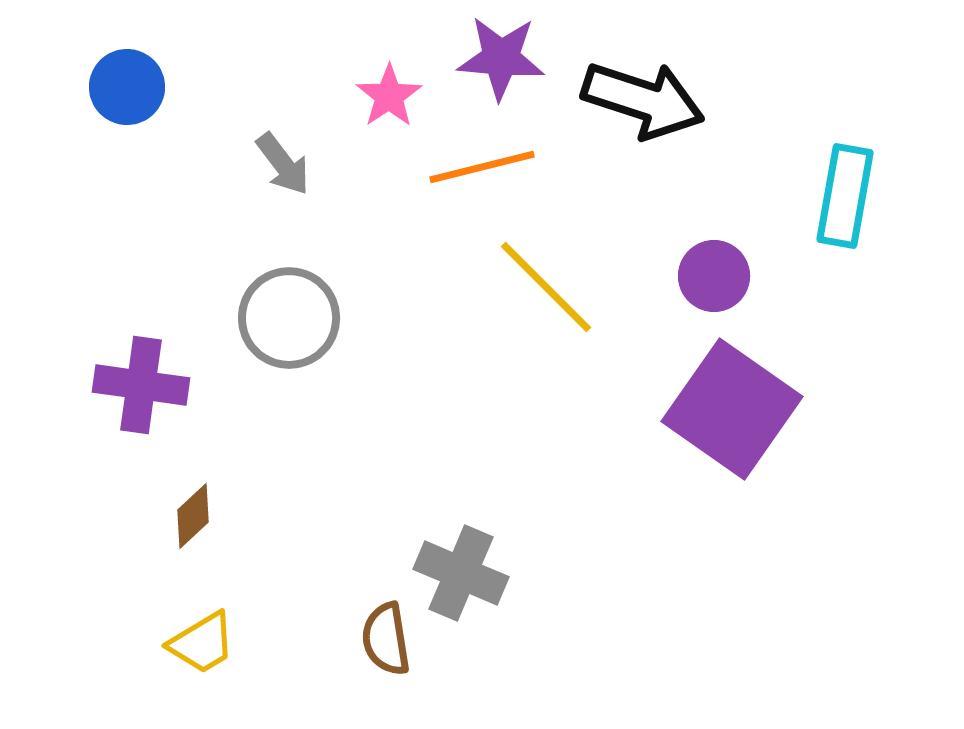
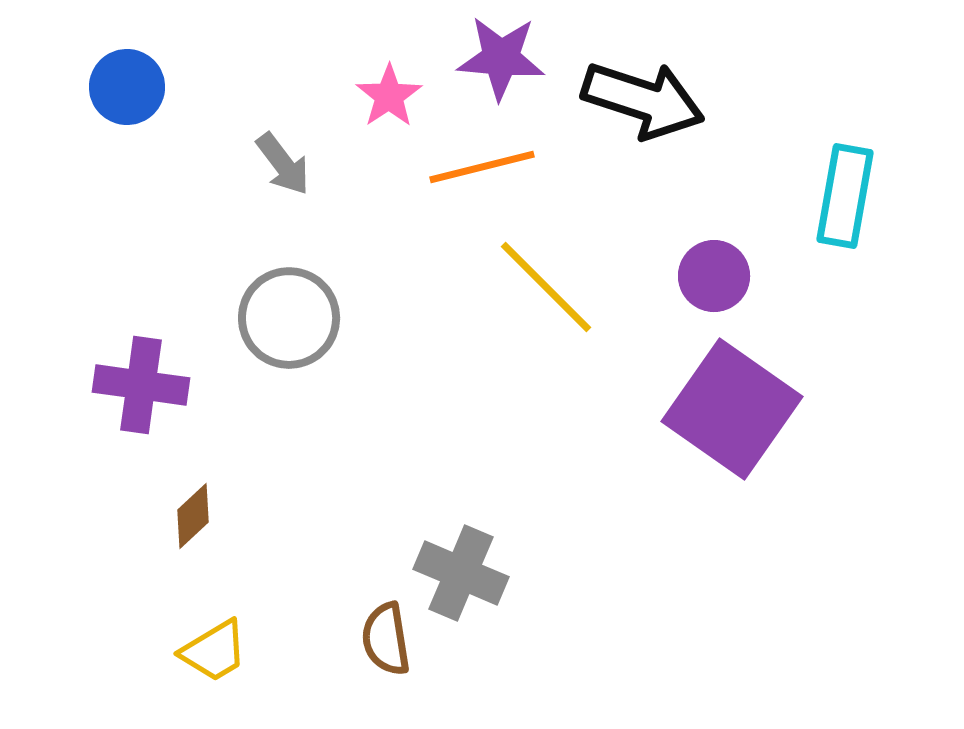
yellow trapezoid: moved 12 px right, 8 px down
